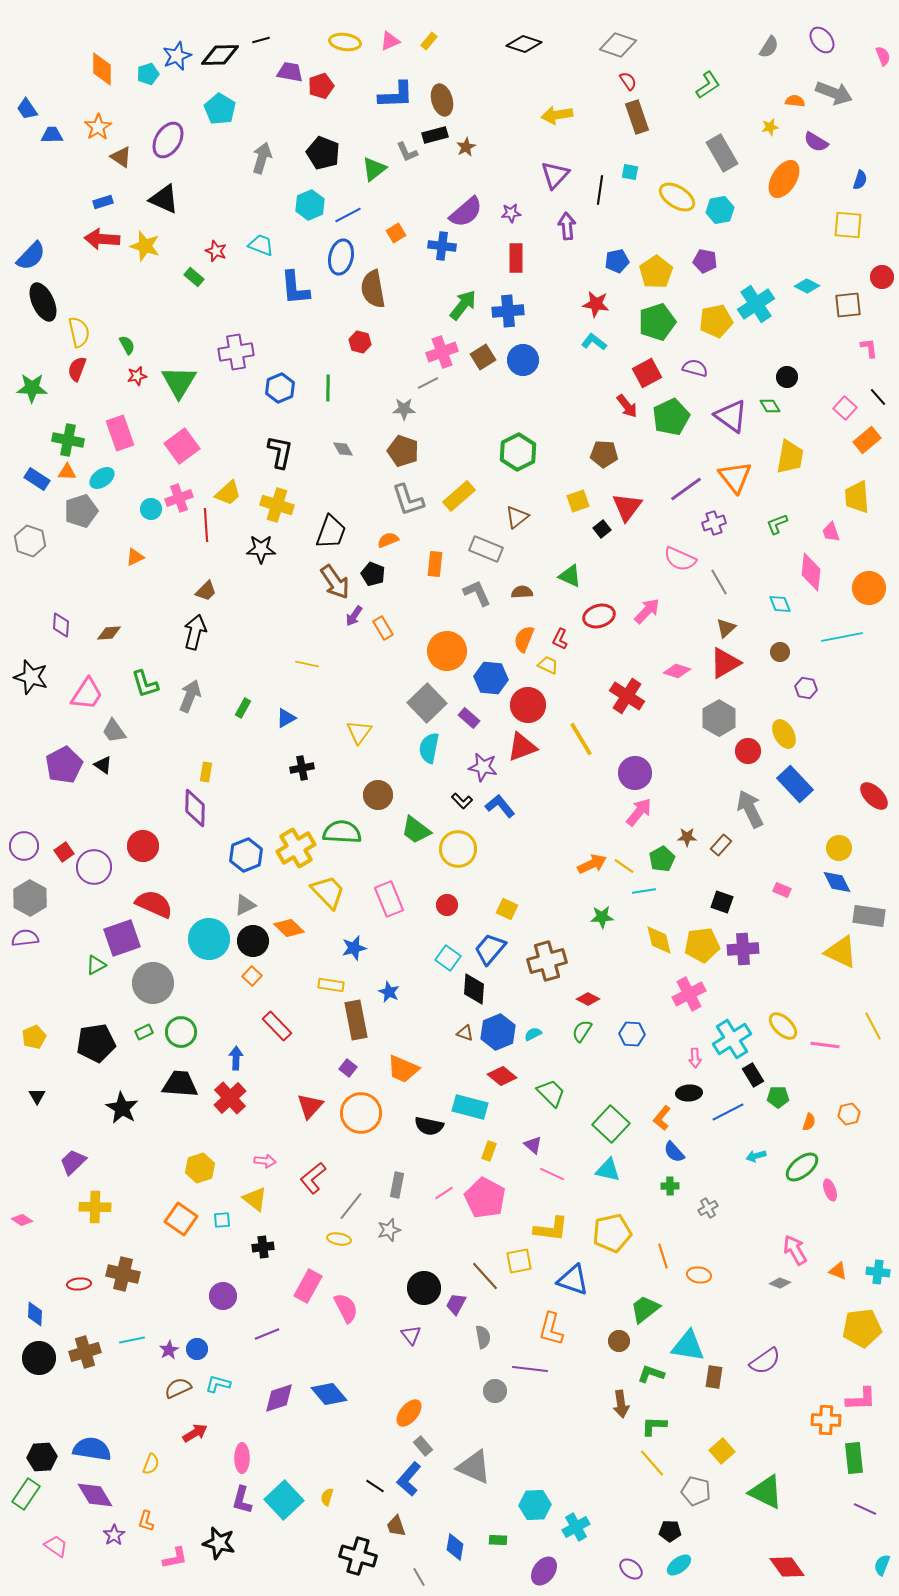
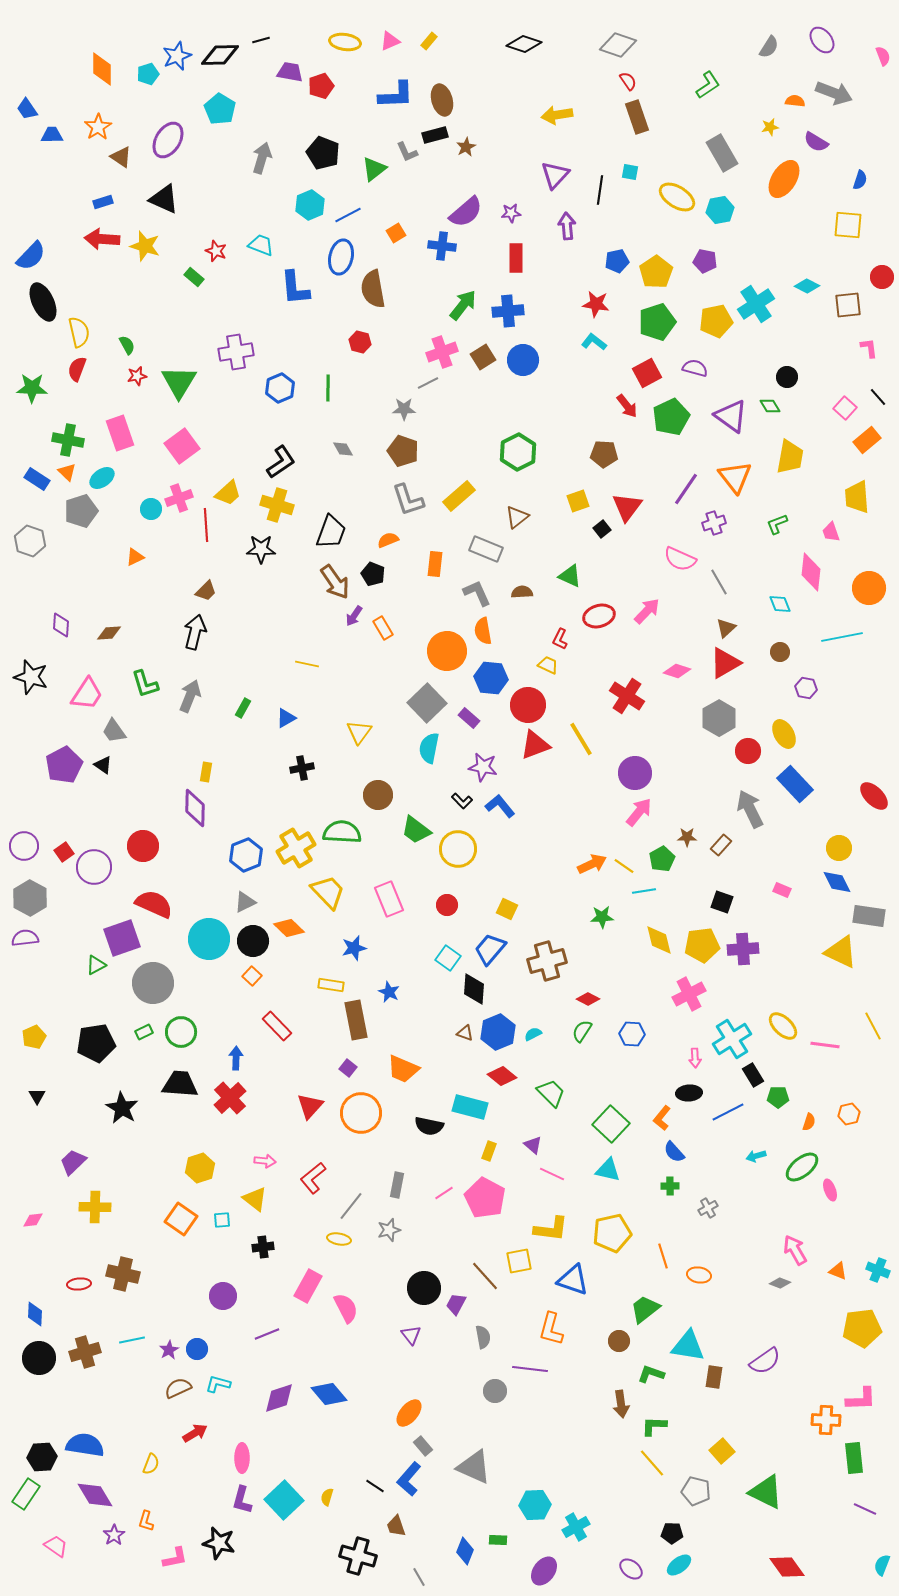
black L-shape at (280, 452): moved 1 px right, 10 px down; rotated 44 degrees clockwise
orange triangle at (67, 472): rotated 42 degrees clockwise
purple line at (686, 489): rotated 20 degrees counterclockwise
orange semicircle at (524, 639): moved 41 px left, 8 px up; rotated 32 degrees counterclockwise
red triangle at (522, 747): moved 13 px right, 2 px up
gray triangle at (245, 905): moved 3 px up
pink diamond at (22, 1220): moved 11 px right; rotated 40 degrees counterclockwise
cyan cross at (878, 1272): moved 2 px up; rotated 15 degrees clockwise
blue semicircle at (92, 1449): moved 7 px left, 4 px up
black pentagon at (670, 1531): moved 2 px right, 2 px down
blue diamond at (455, 1547): moved 10 px right, 4 px down; rotated 12 degrees clockwise
